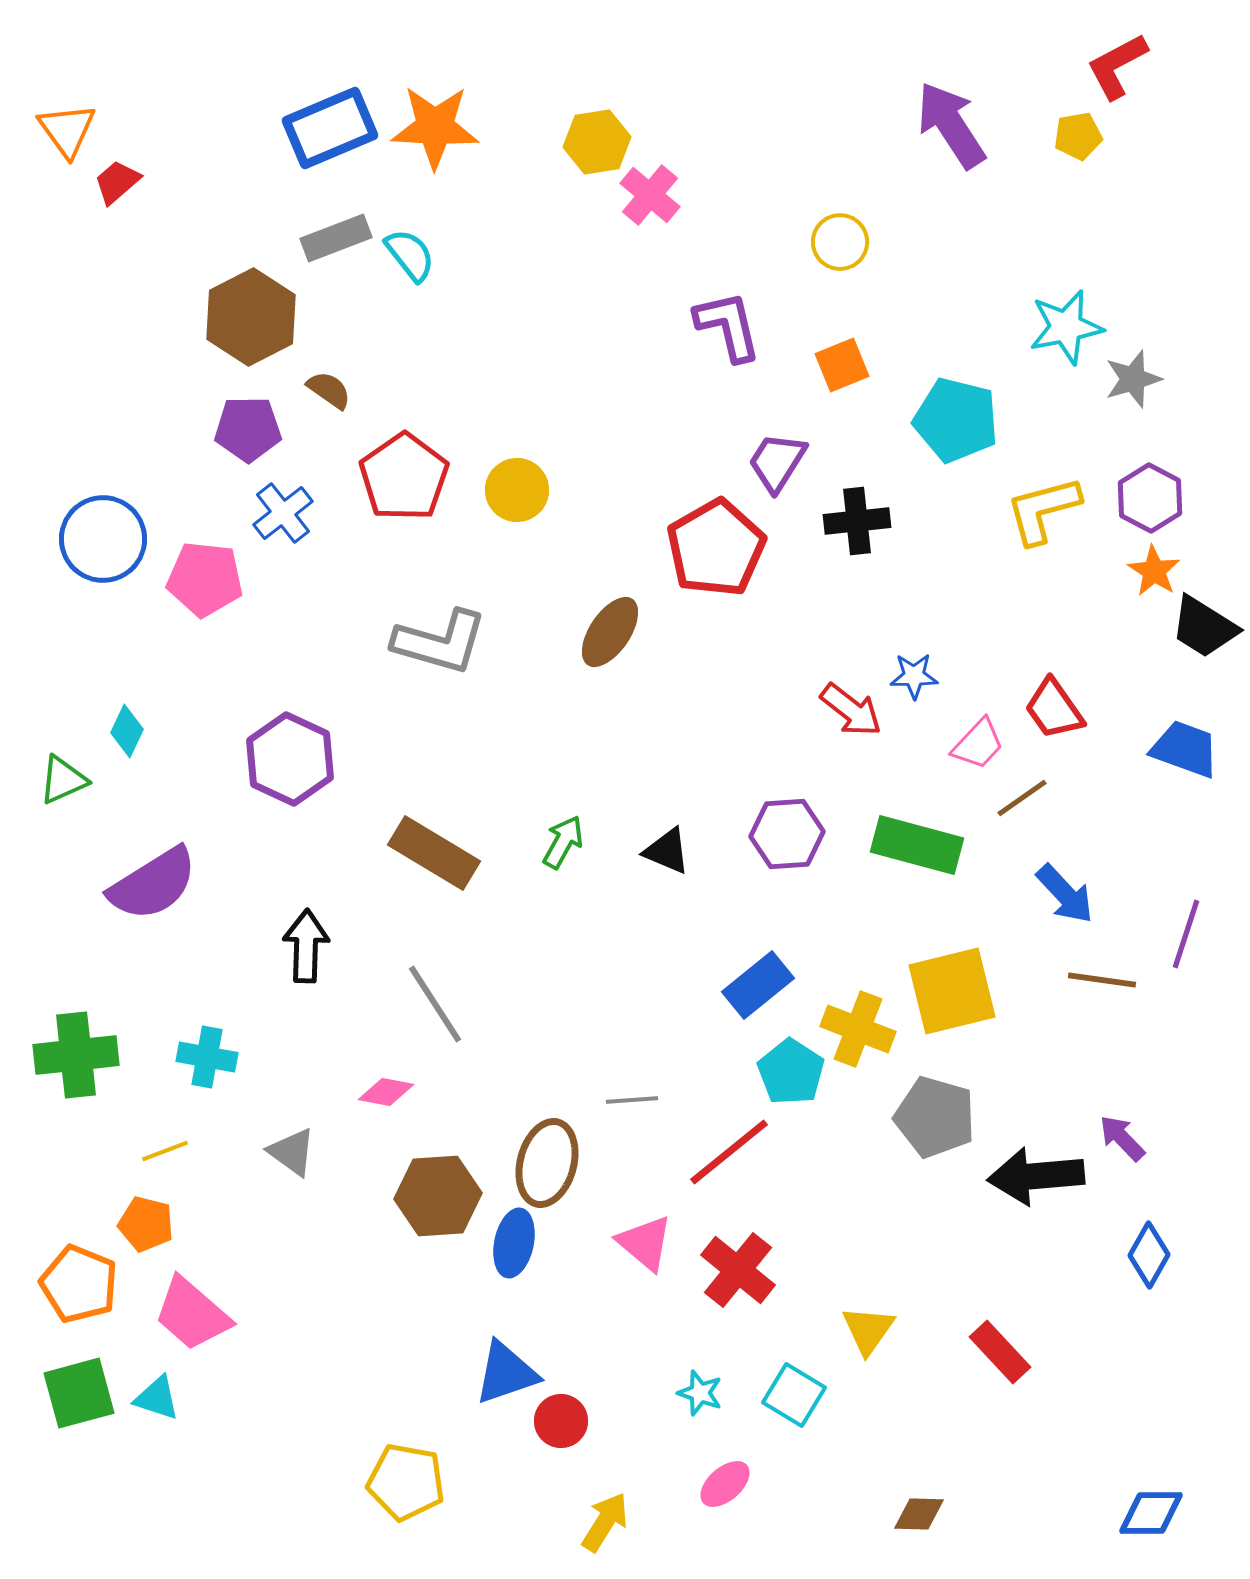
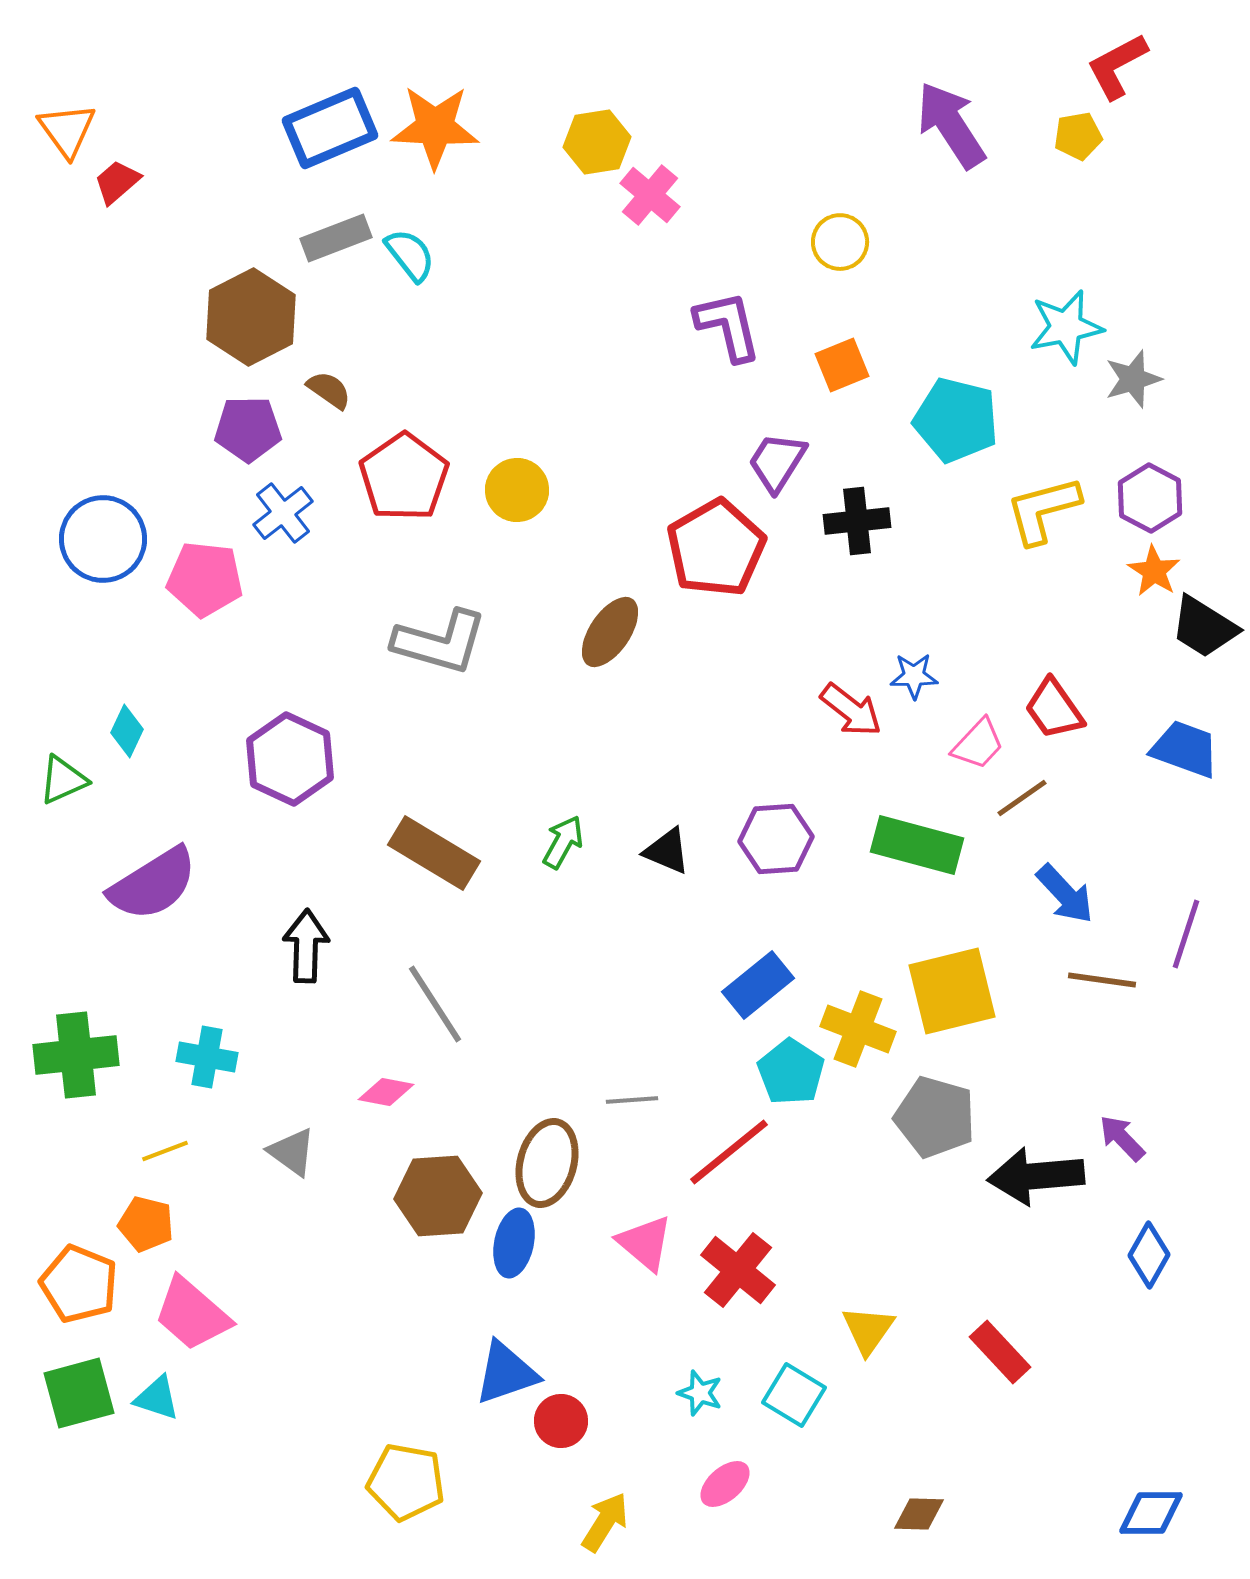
purple hexagon at (787, 834): moved 11 px left, 5 px down
